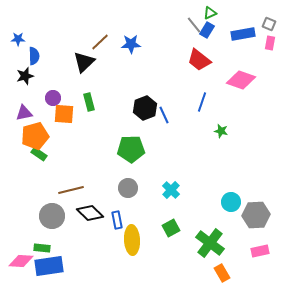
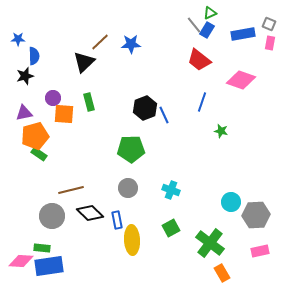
cyan cross at (171, 190): rotated 24 degrees counterclockwise
